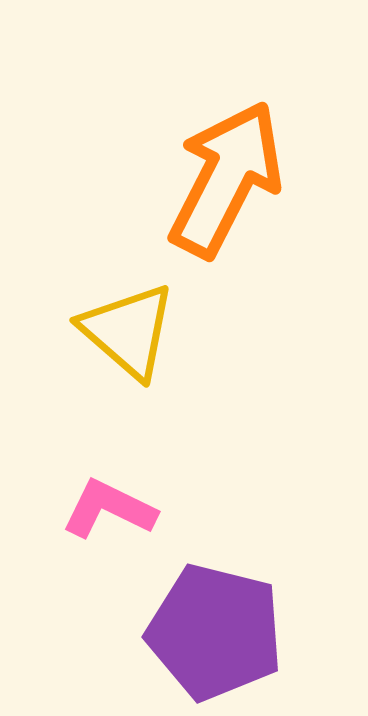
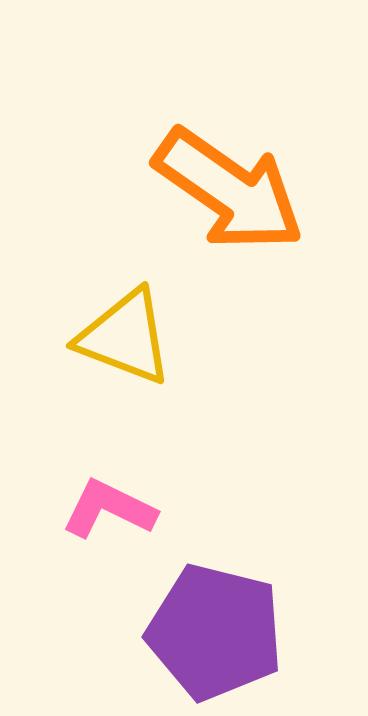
orange arrow: moved 3 px right, 11 px down; rotated 98 degrees clockwise
yellow triangle: moved 3 px left, 6 px down; rotated 20 degrees counterclockwise
